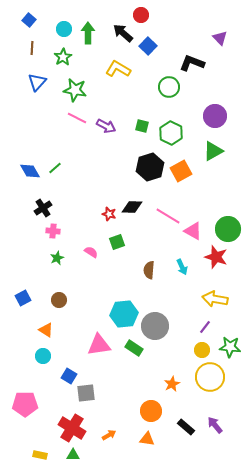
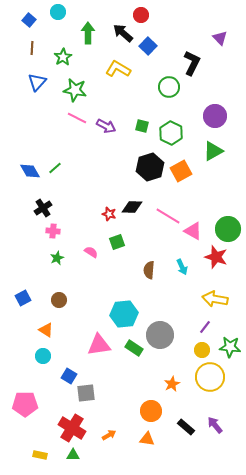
cyan circle at (64, 29): moved 6 px left, 17 px up
black L-shape at (192, 63): rotated 95 degrees clockwise
gray circle at (155, 326): moved 5 px right, 9 px down
